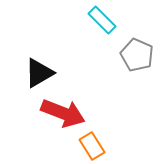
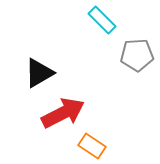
gray pentagon: rotated 28 degrees counterclockwise
red arrow: rotated 48 degrees counterclockwise
orange rectangle: rotated 24 degrees counterclockwise
